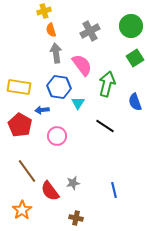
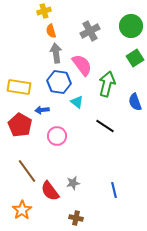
orange semicircle: moved 1 px down
blue hexagon: moved 5 px up
cyan triangle: moved 1 px left, 1 px up; rotated 24 degrees counterclockwise
